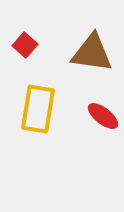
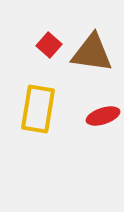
red square: moved 24 px right
red ellipse: rotated 56 degrees counterclockwise
